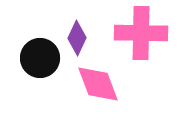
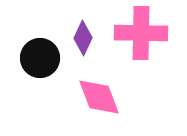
purple diamond: moved 6 px right
pink diamond: moved 1 px right, 13 px down
